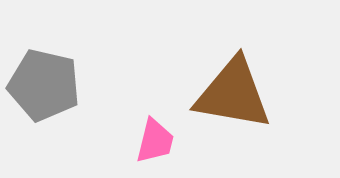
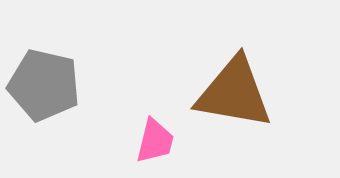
brown triangle: moved 1 px right, 1 px up
